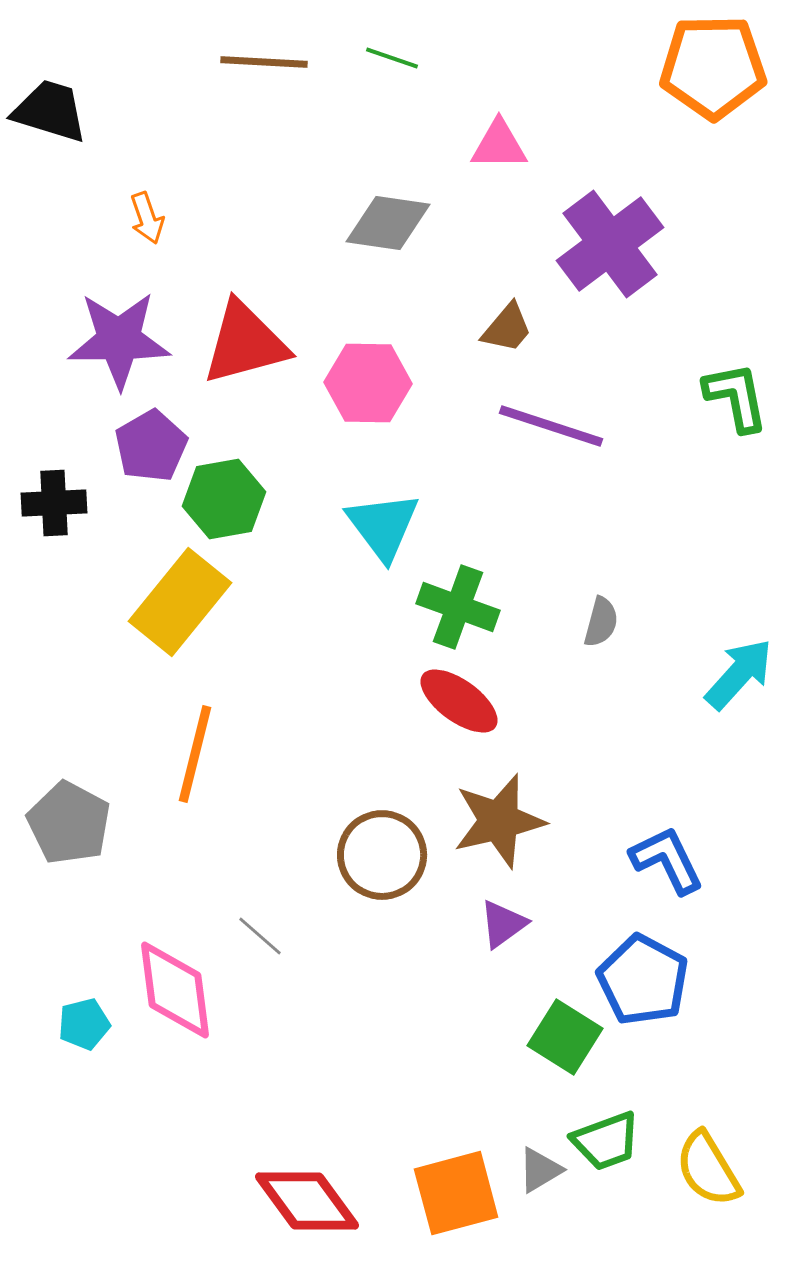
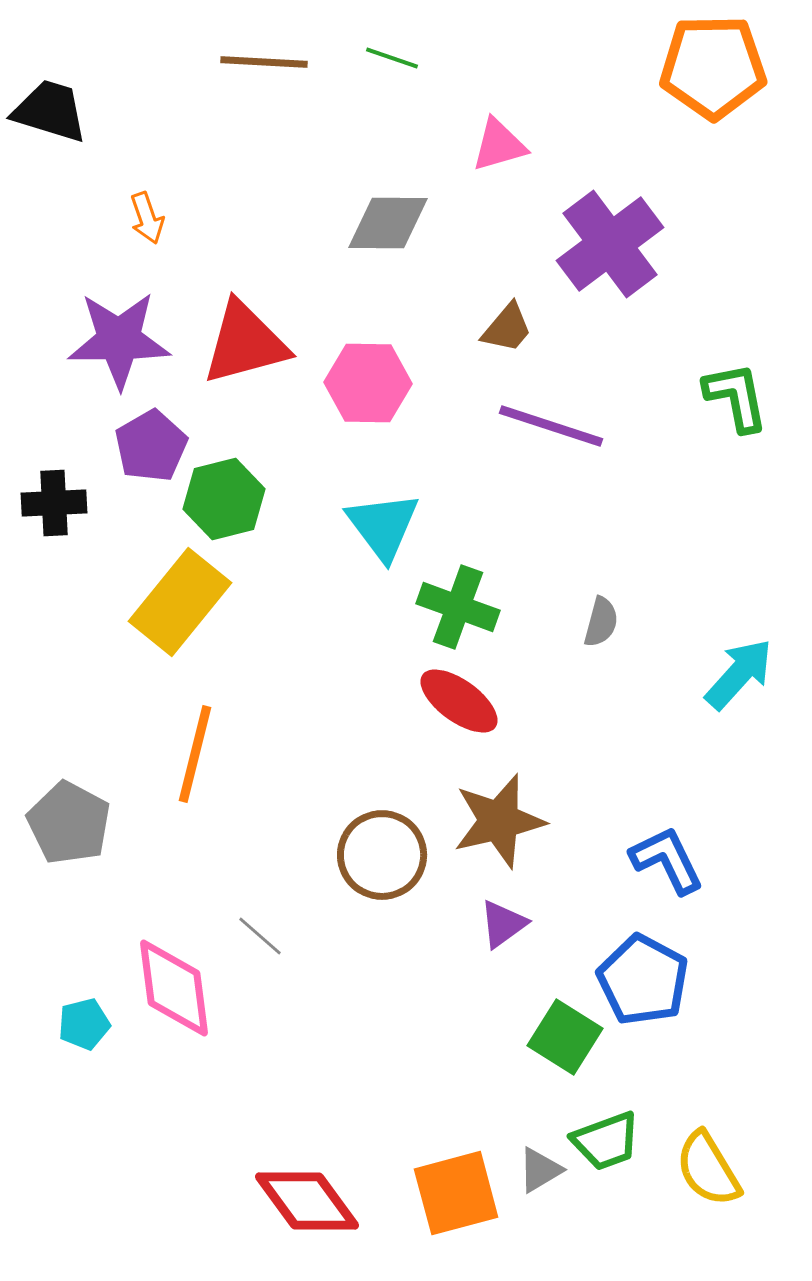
pink triangle: rotated 16 degrees counterclockwise
gray diamond: rotated 8 degrees counterclockwise
green hexagon: rotated 4 degrees counterclockwise
pink diamond: moved 1 px left, 2 px up
